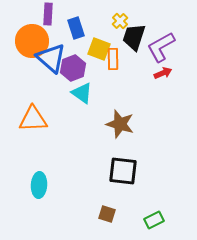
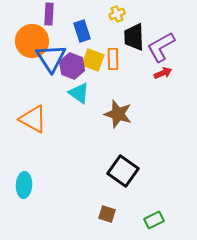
purple rectangle: moved 1 px right
yellow cross: moved 3 px left, 7 px up; rotated 21 degrees clockwise
blue rectangle: moved 6 px right, 3 px down
black trapezoid: rotated 20 degrees counterclockwise
yellow square: moved 6 px left, 11 px down
blue triangle: rotated 16 degrees clockwise
purple hexagon: moved 1 px left, 2 px up; rotated 20 degrees counterclockwise
cyan triangle: moved 3 px left
orange triangle: rotated 32 degrees clockwise
brown star: moved 2 px left, 10 px up
black square: rotated 28 degrees clockwise
cyan ellipse: moved 15 px left
